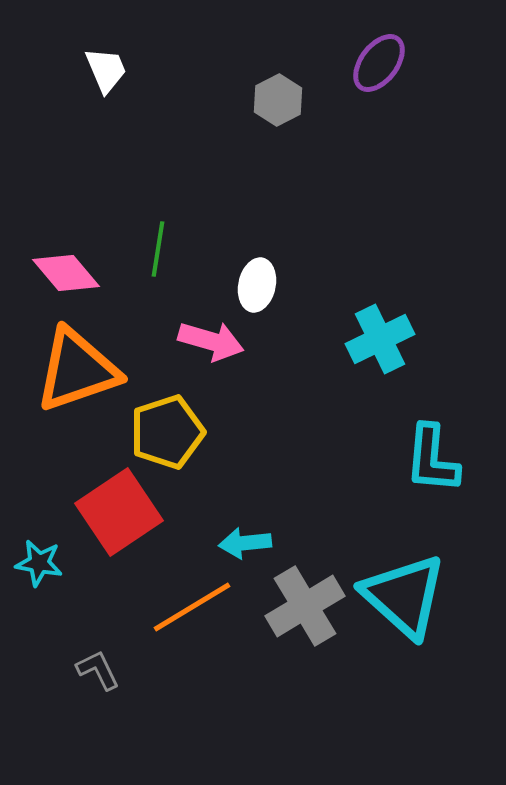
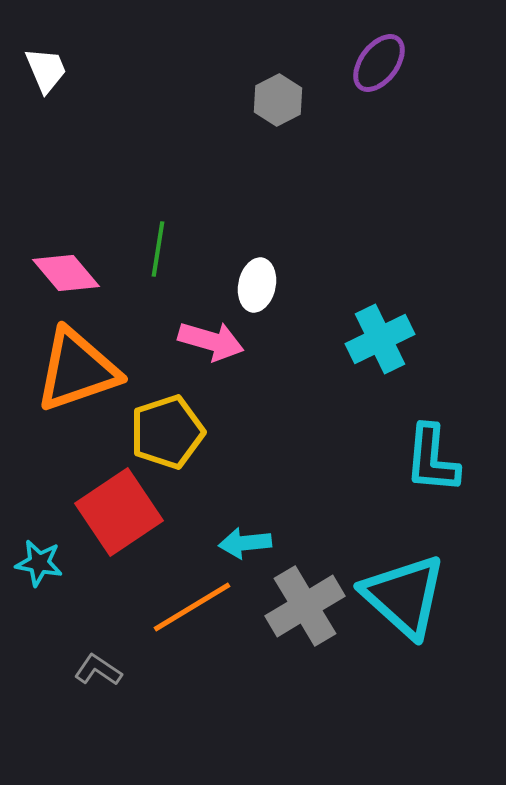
white trapezoid: moved 60 px left
gray L-shape: rotated 30 degrees counterclockwise
